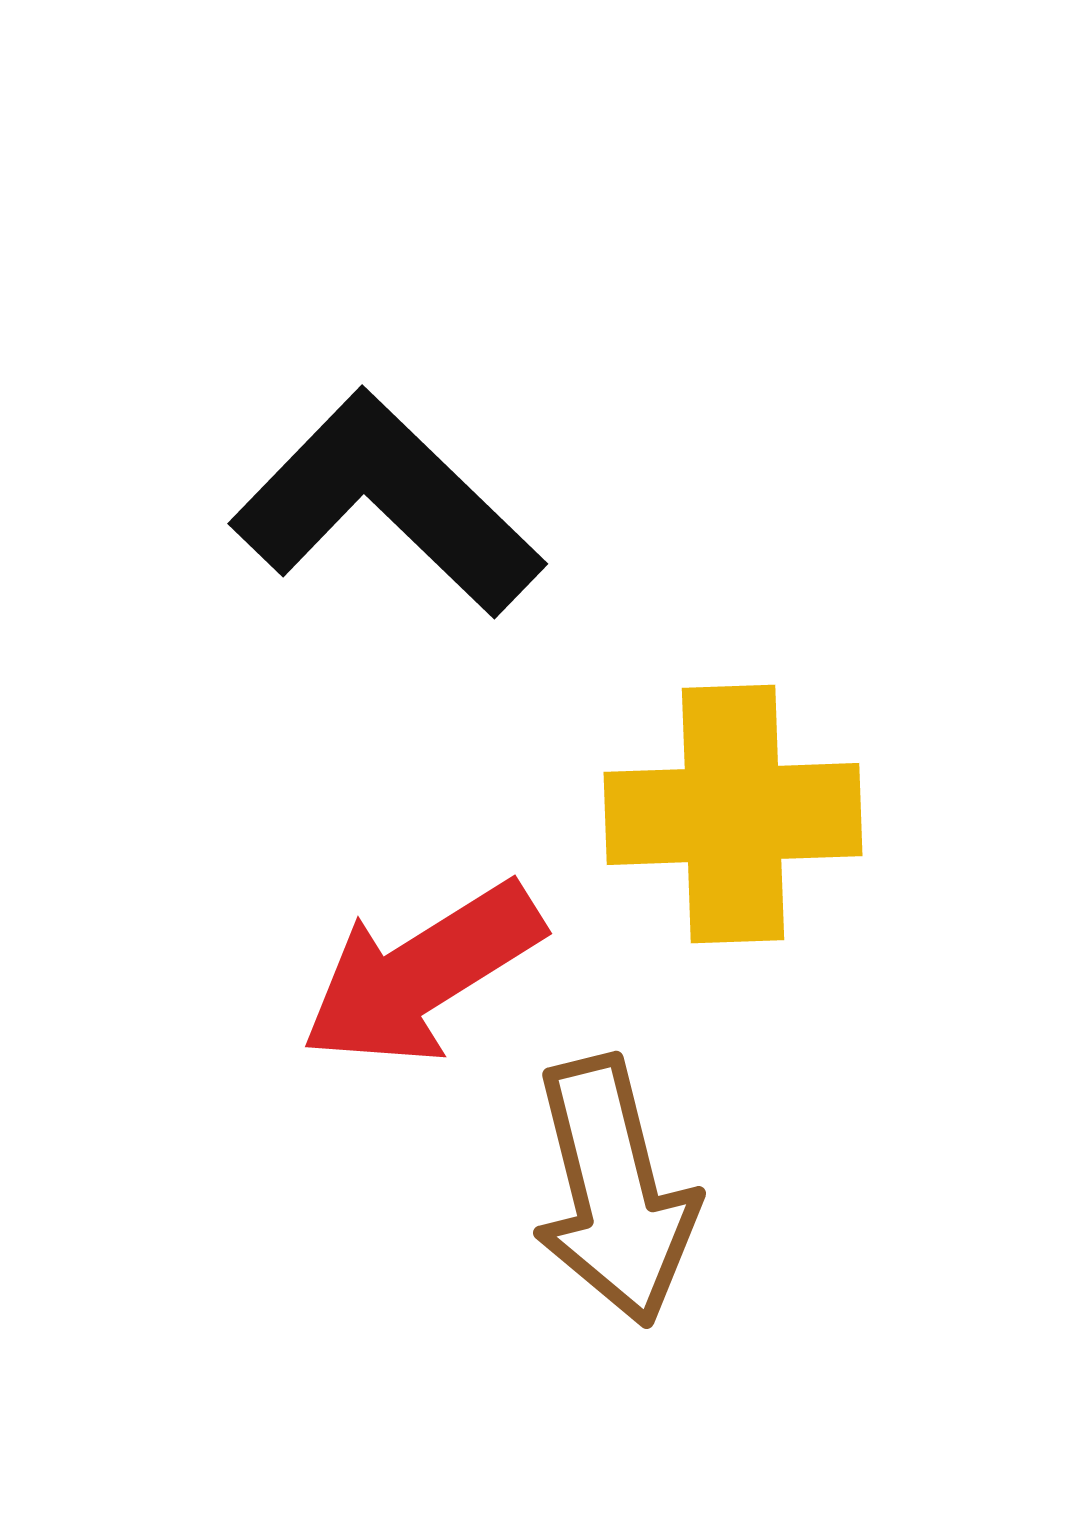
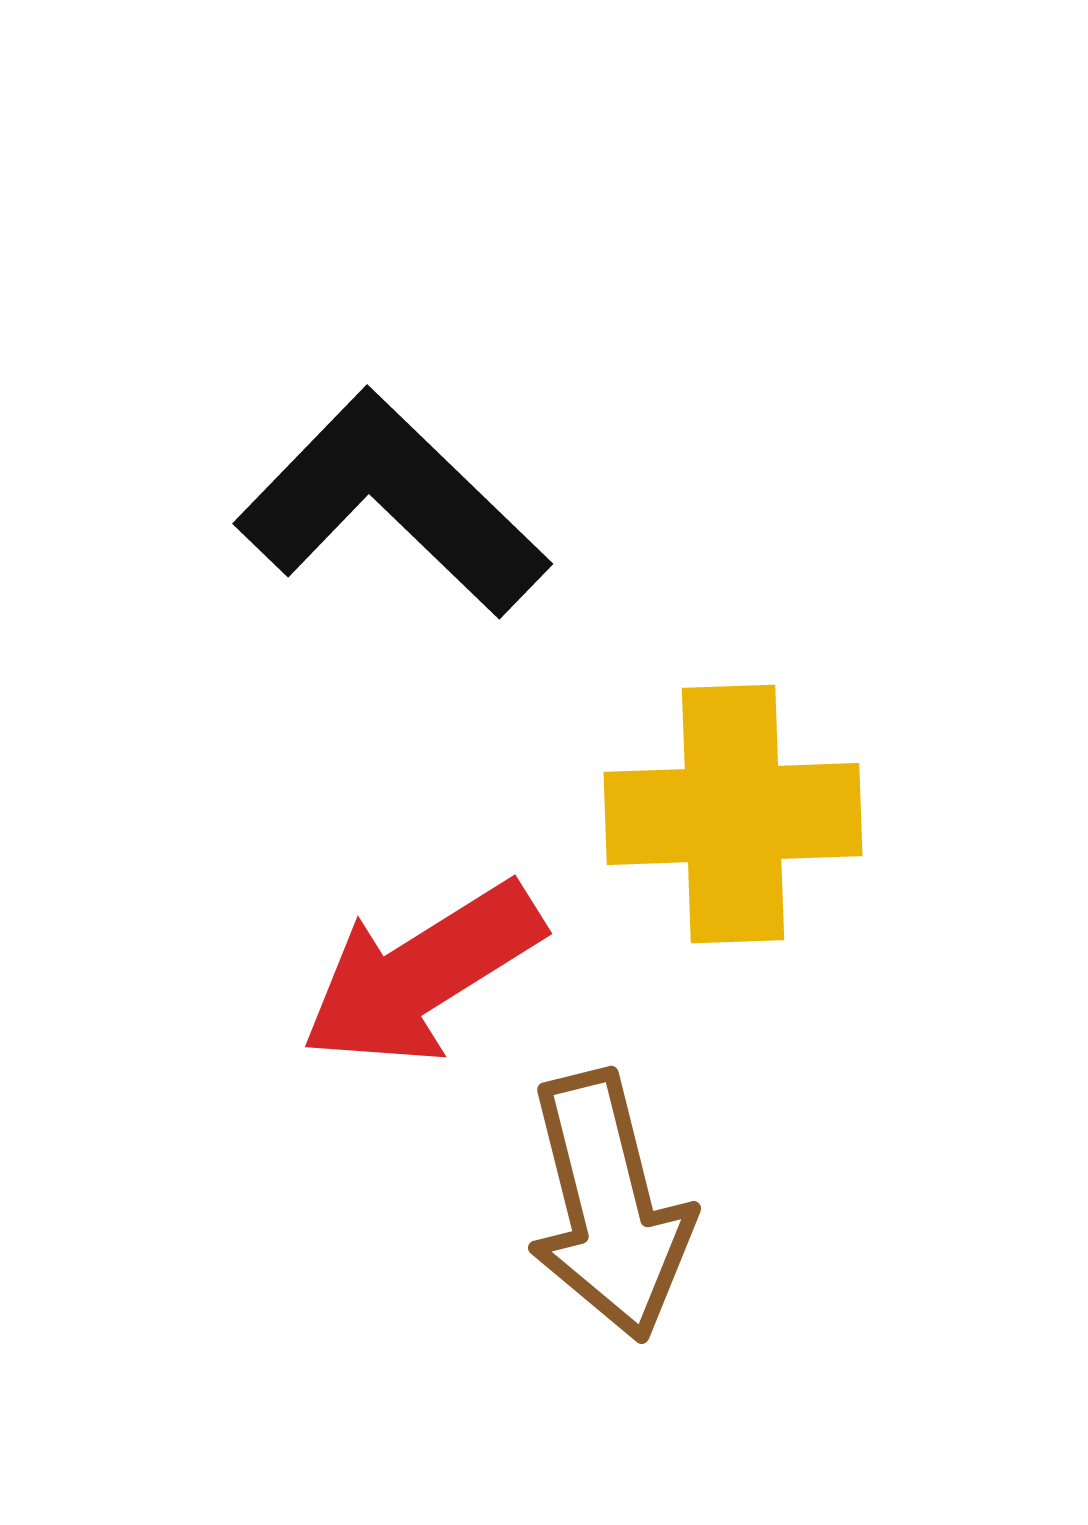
black L-shape: moved 5 px right
brown arrow: moved 5 px left, 15 px down
